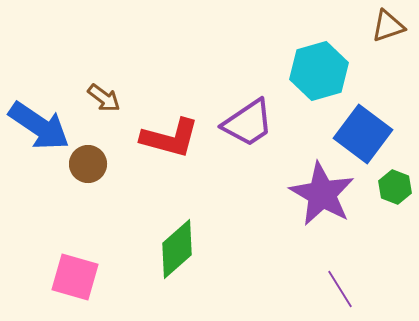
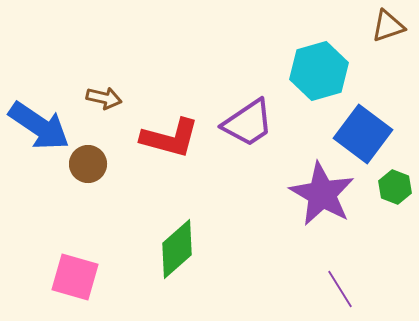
brown arrow: rotated 24 degrees counterclockwise
